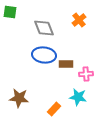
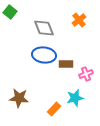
green square: rotated 32 degrees clockwise
pink cross: rotated 16 degrees counterclockwise
cyan star: moved 3 px left, 1 px down; rotated 24 degrees counterclockwise
